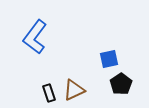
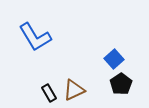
blue L-shape: rotated 68 degrees counterclockwise
blue square: moved 5 px right; rotated 30 degrees counterclockwise
black rectangle: rotated 12 degrees counterclockwise
